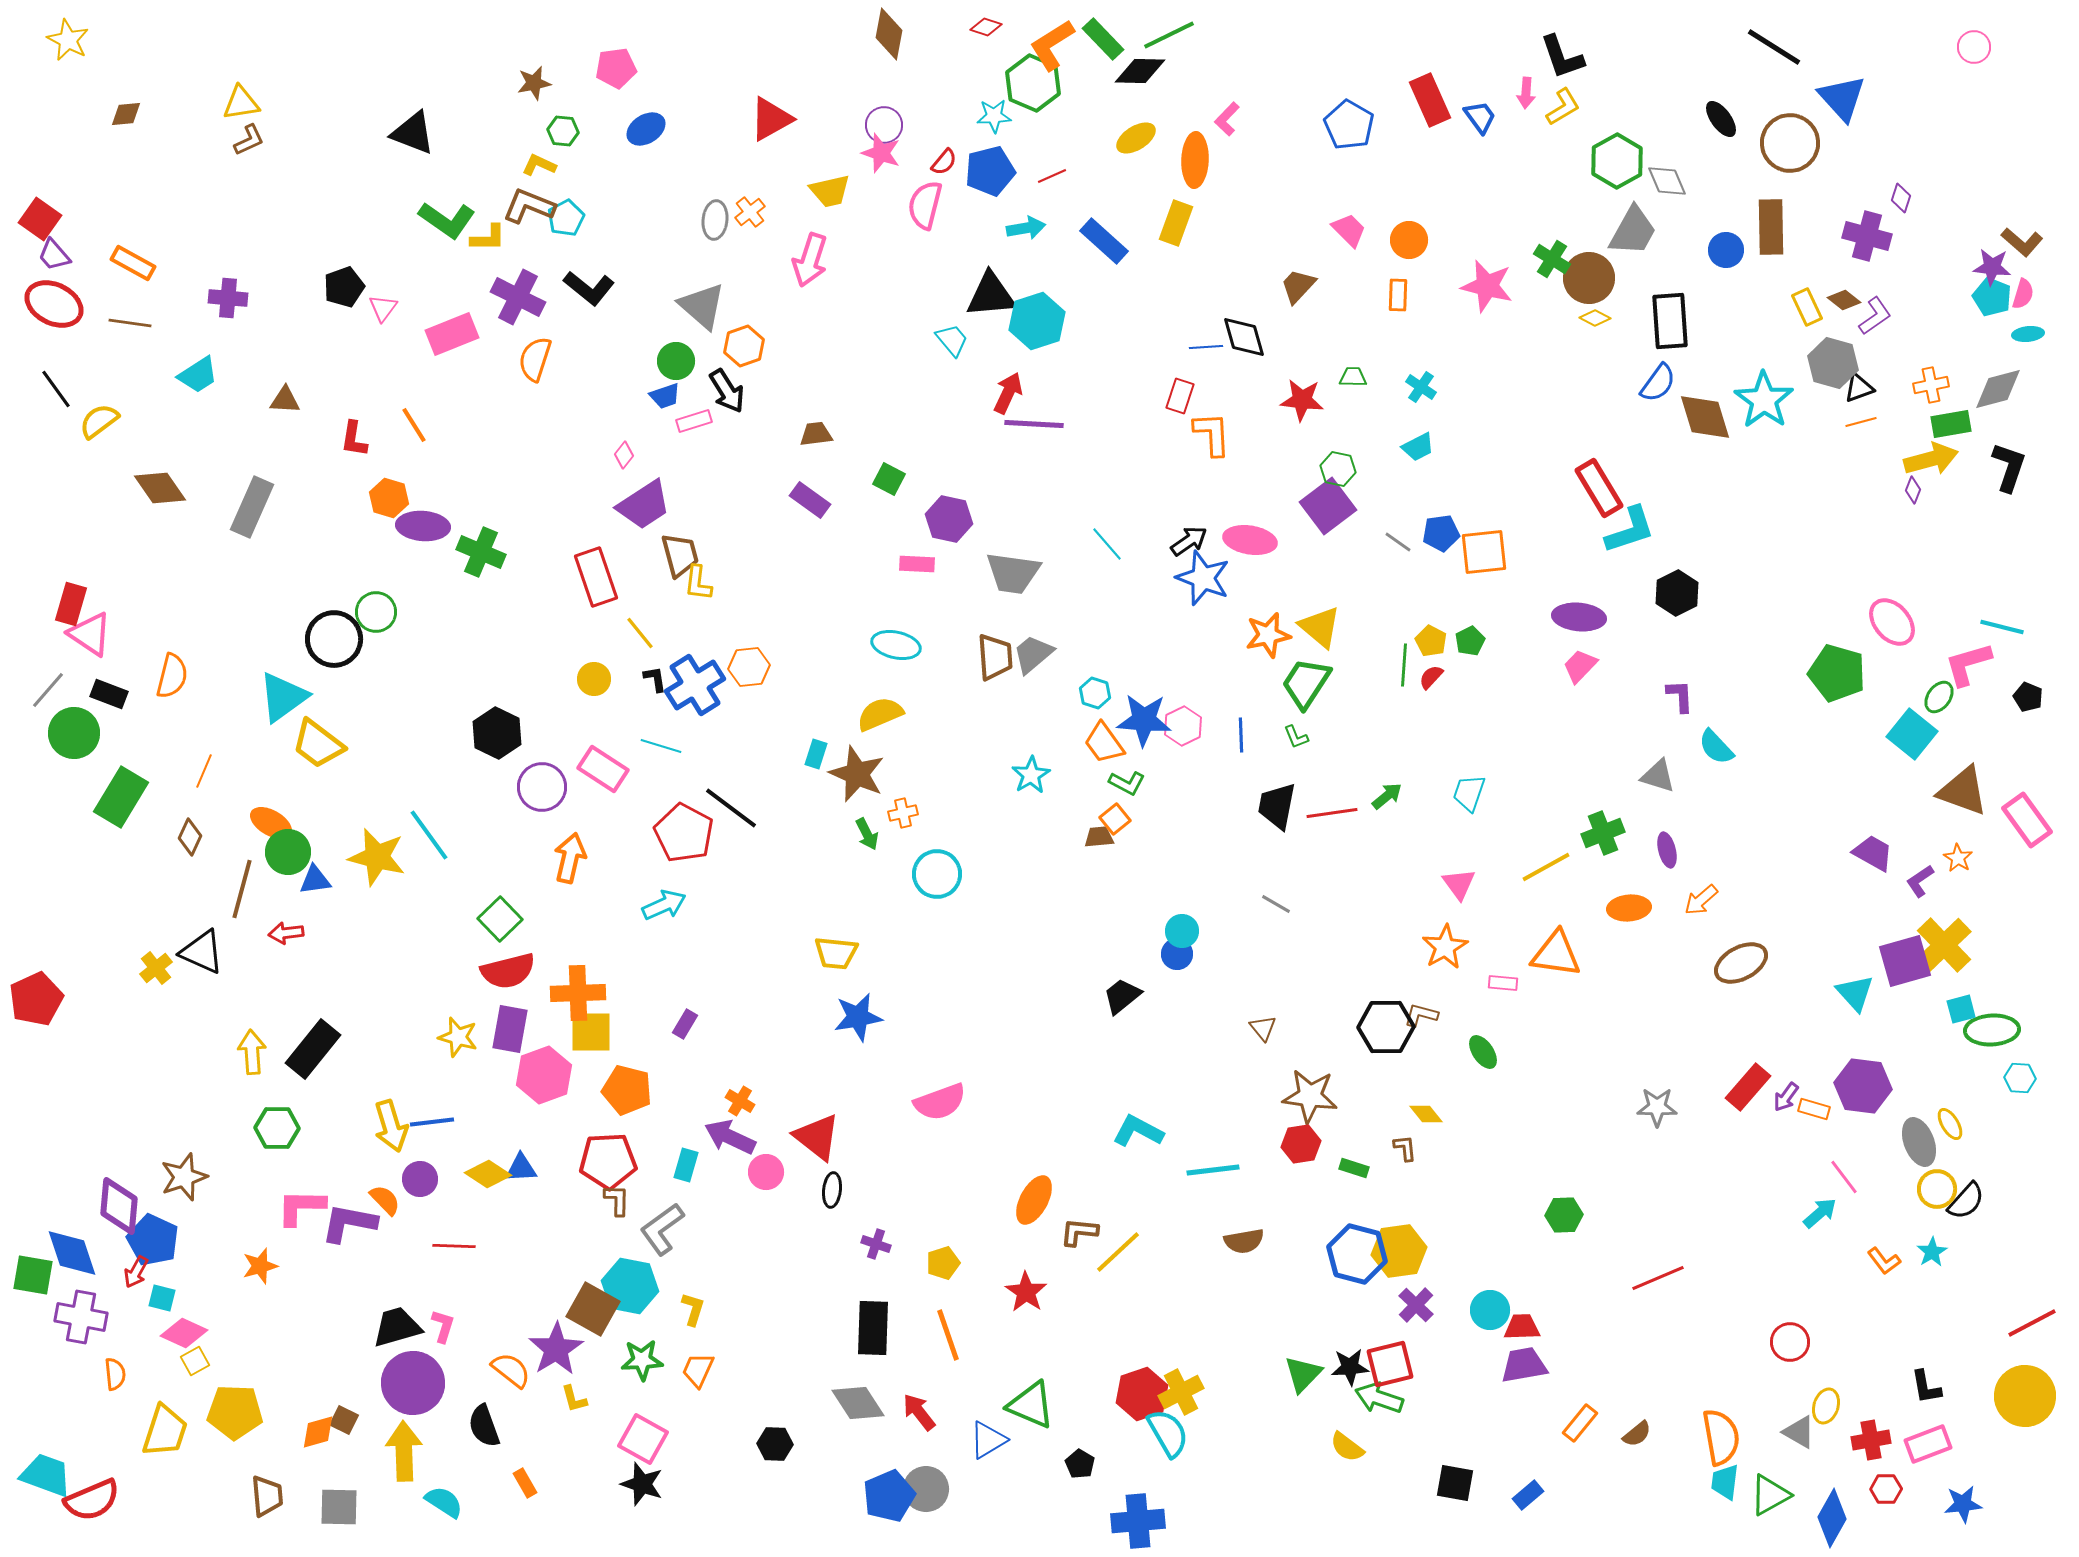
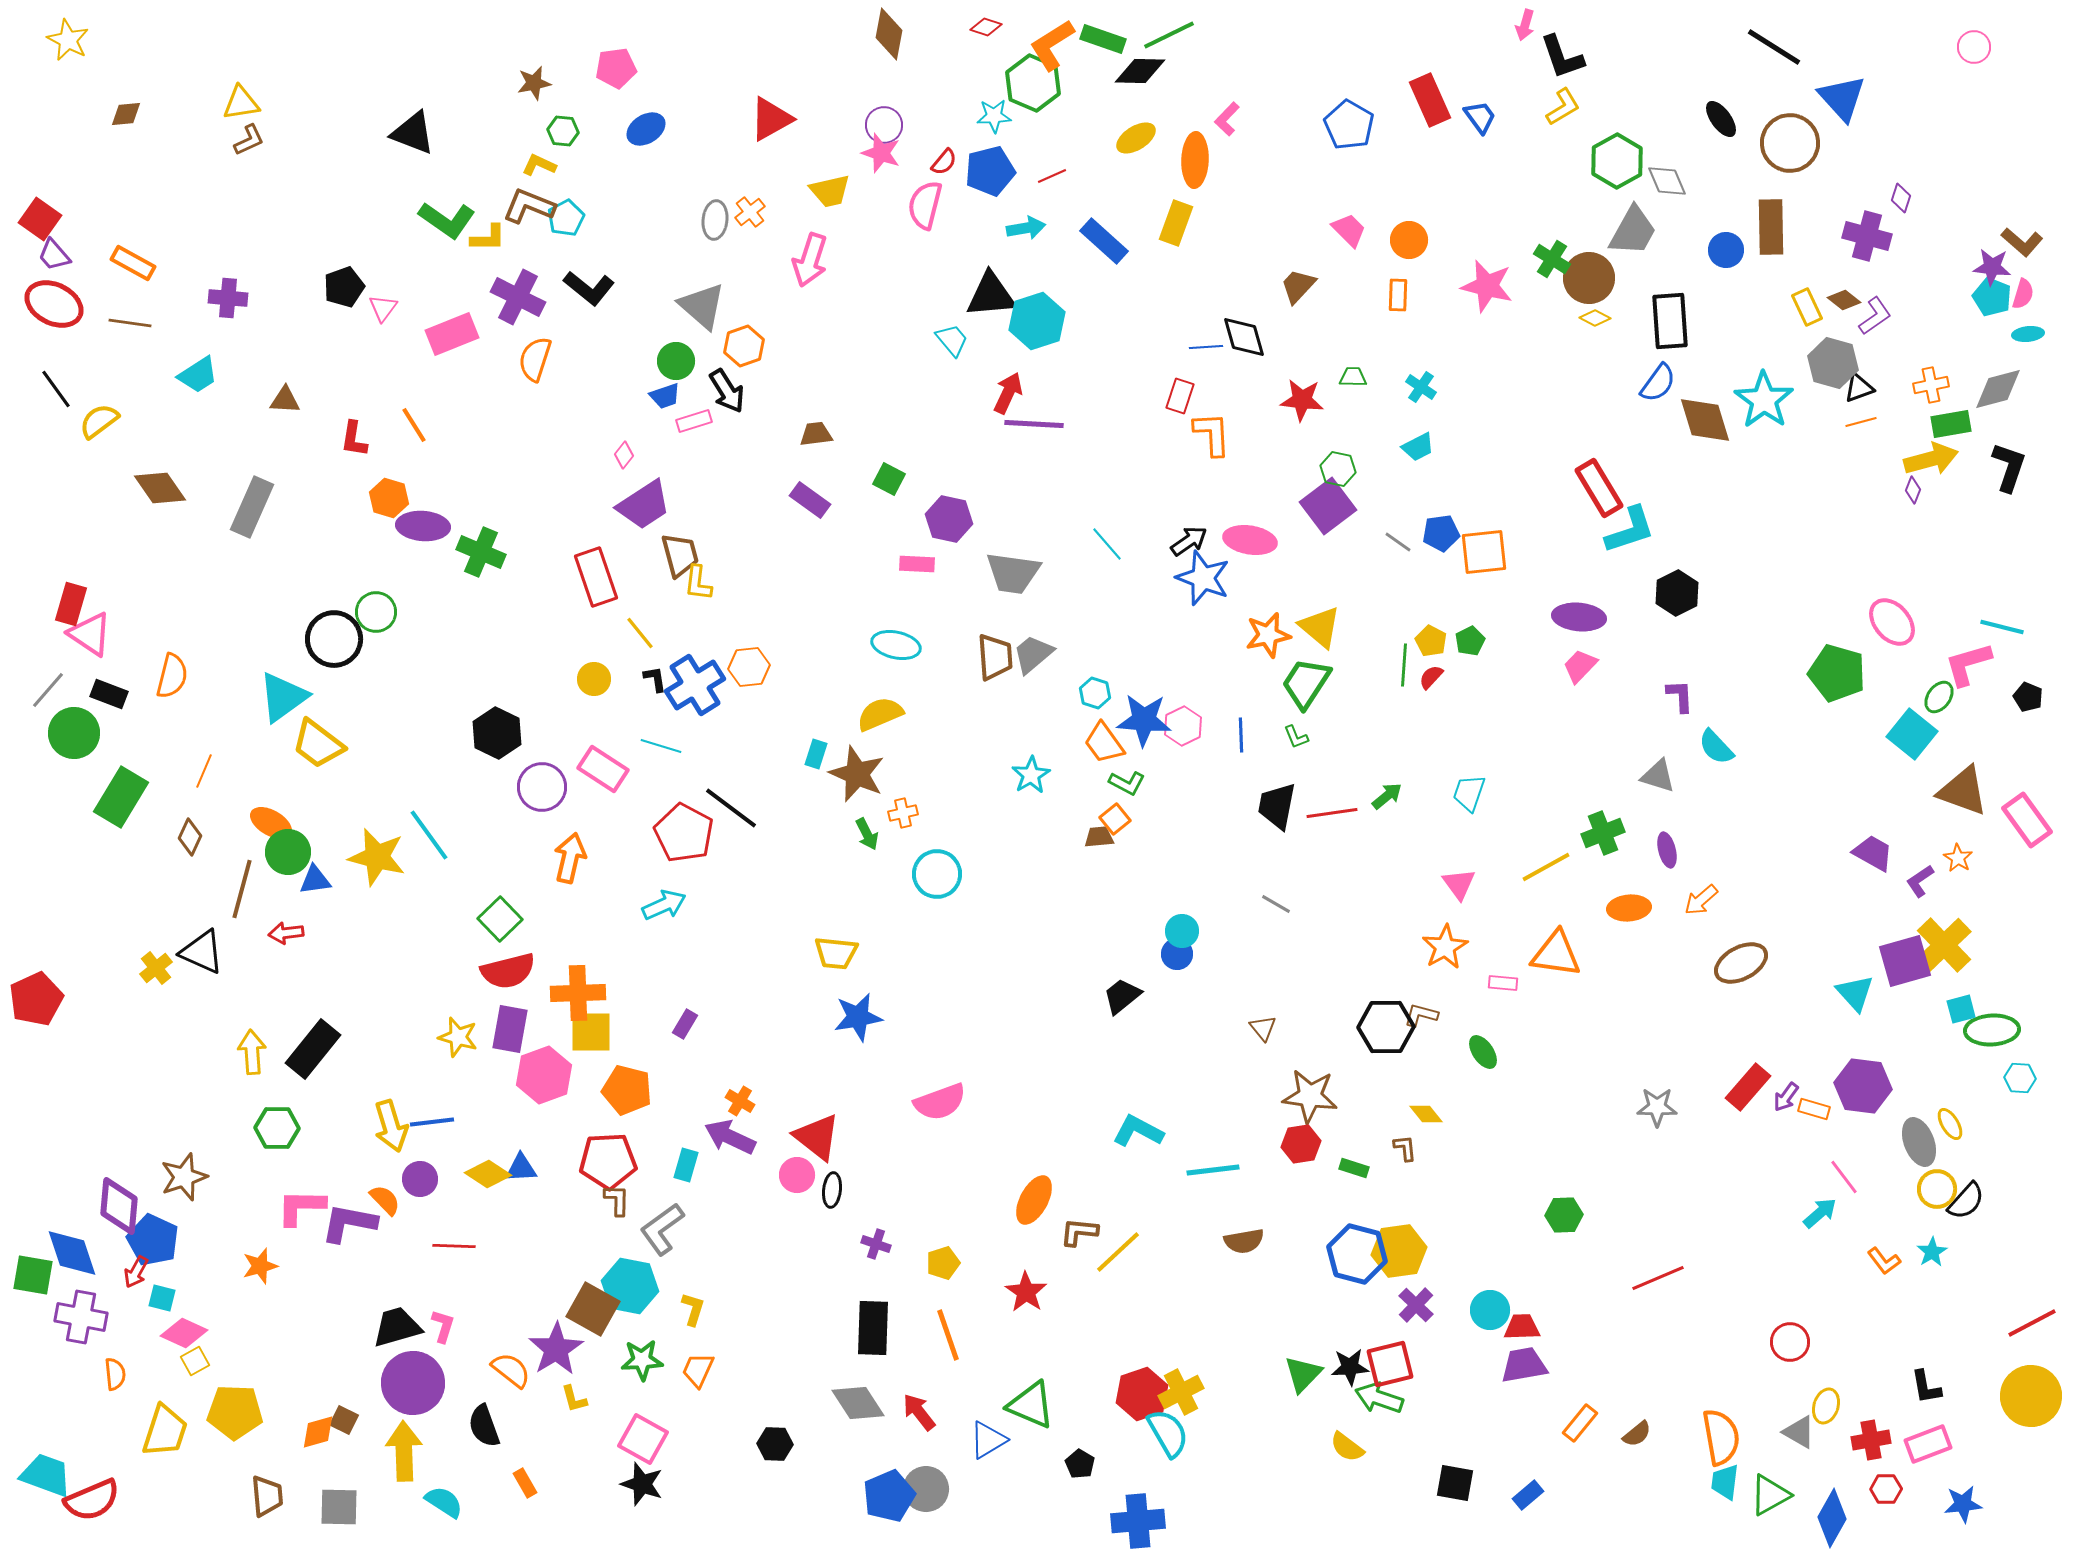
green rectangle at (1103, 39): rotated 27 degrees counterclockwise
pink arrow at (1526, 93): moved 1 px left, 68 px up; rotated 12 degrees clockwise
brown diamond at (1705, 417): moved 3 px down
pink circle at (766, 1172): moved 31 px right, 3 px down
yellow circle at (2025, 1396): moved 6 px right
